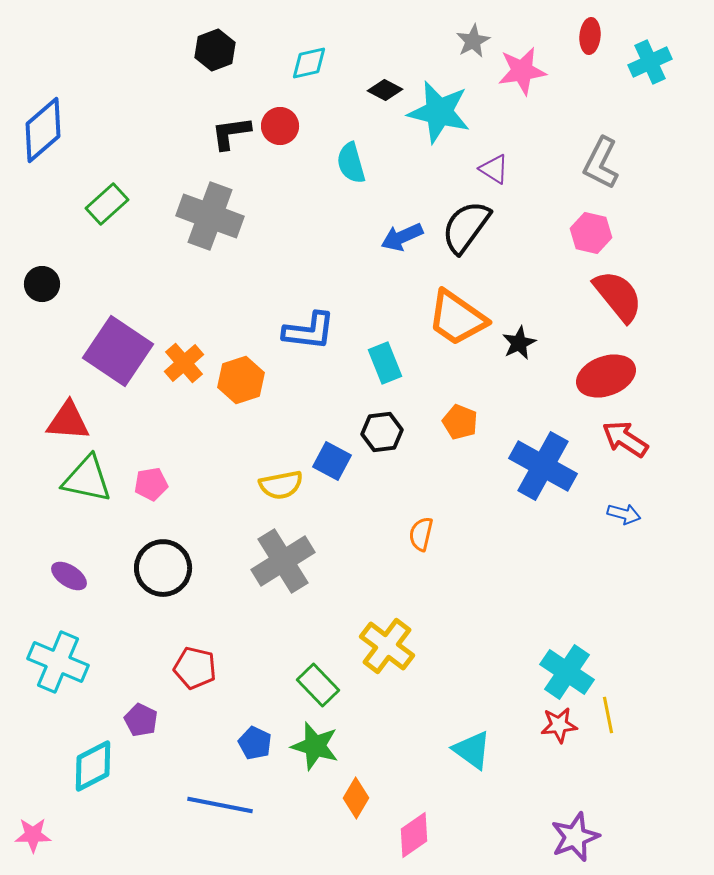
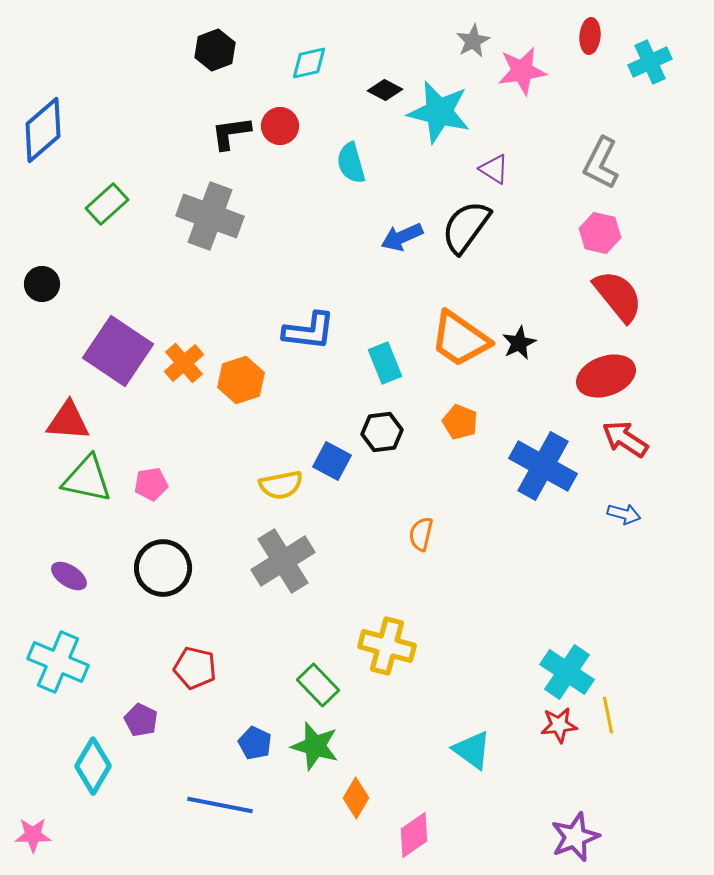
pink hexagon at (591, 233): moved 9 px right
orange trapezoid at (457, 318): moved 3 px right, 21 px down
yellow cross at (387, 646): rotated 22 degrees counterclockwise
cyan diamond at (93, 766): rotated 32 degrees counterclockwise
